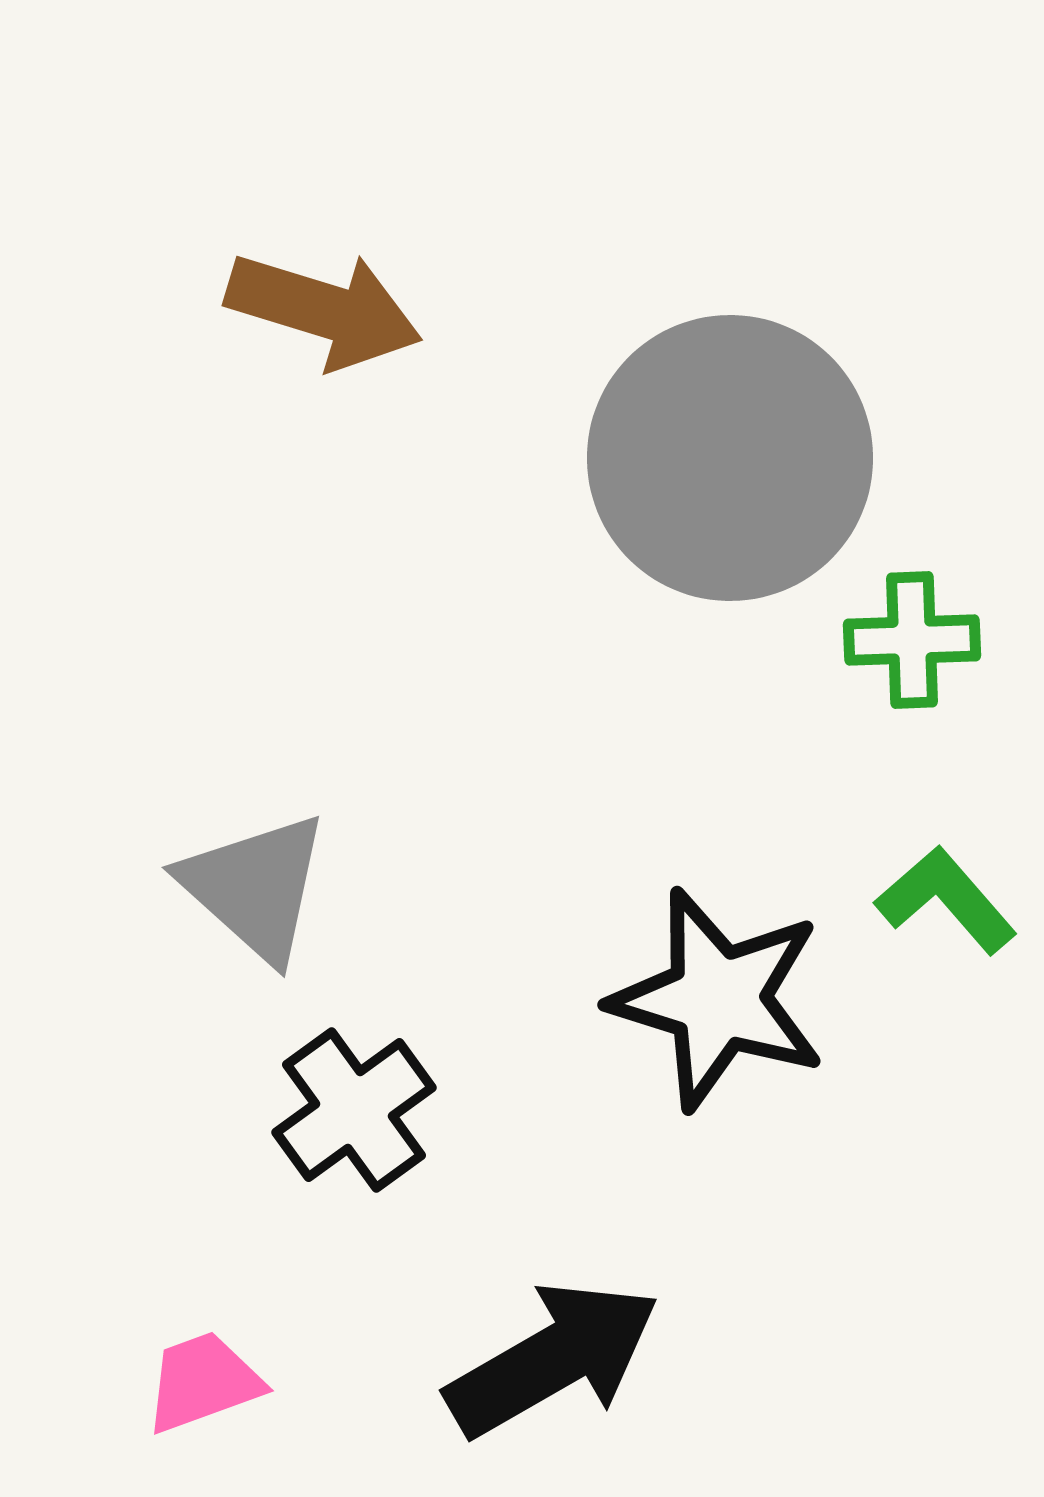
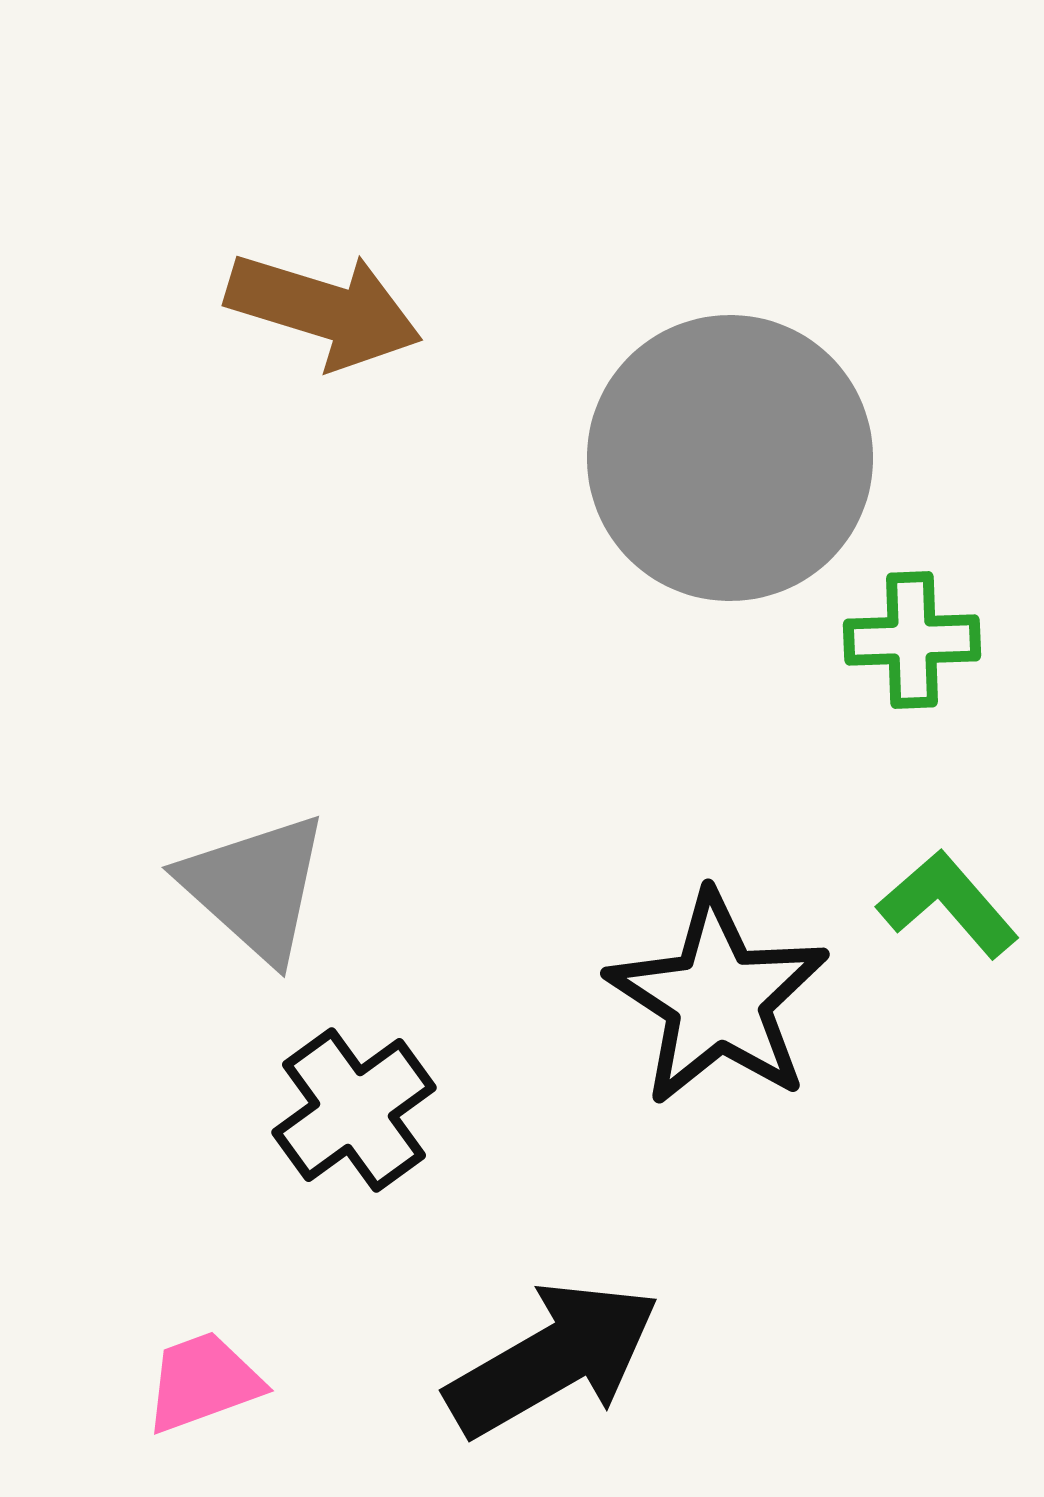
green L-shape: moved 2 px right, 4 px down
black star: rotated 16 degrees clockwise
